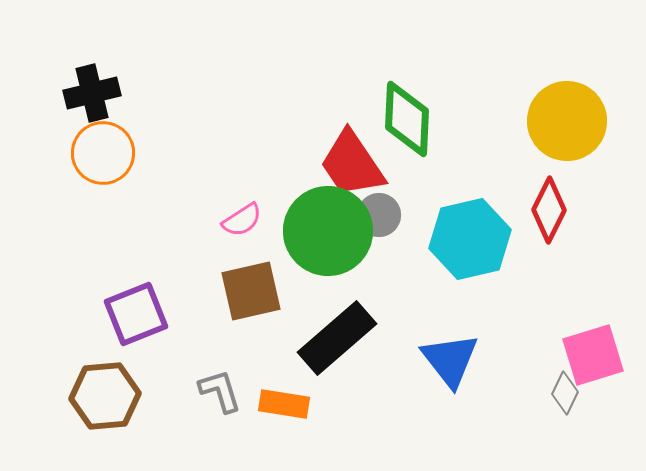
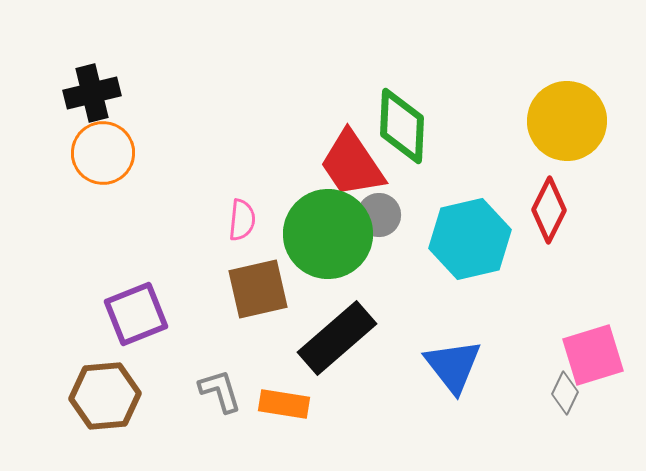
green diamond: moved 5 px left, 7 px down
pink semicircle: rotated 51 degrees counterclockwise
green circle: moved 3 px down
brown square: moved 7 px right, 2 px up
blue triangle: moved 3 px right, 6 px down
